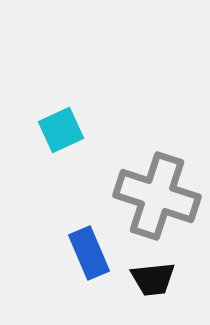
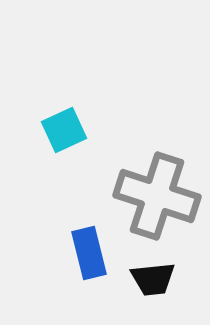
cyan square: moved 3 px right
blue rectangle: rotated 9 degrees clockwise
